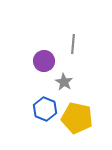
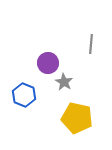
gray line: moved 18 px right
purple circle: moved 4 px right, 2 px down
blue hexagon: moved 21 px left, 14 px up
